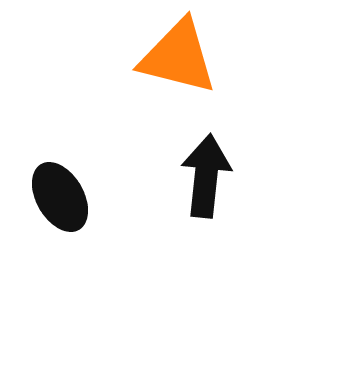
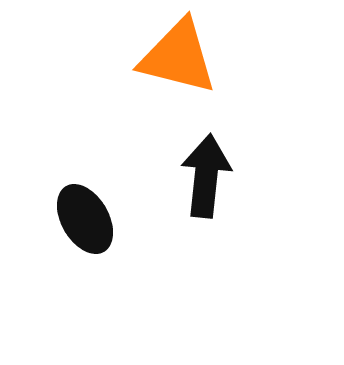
black ellipse: moved 25 px right, 22 px down
